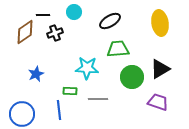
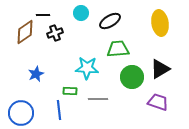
cyan circle: moved 7 px right, 1 px down
blue circle: moved 1 px left, 1 px up
